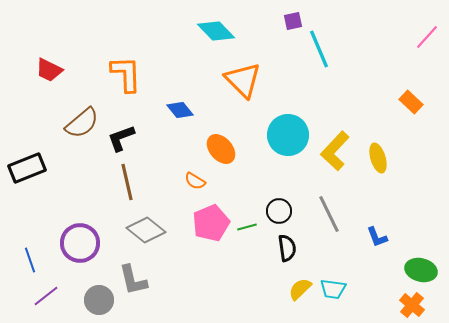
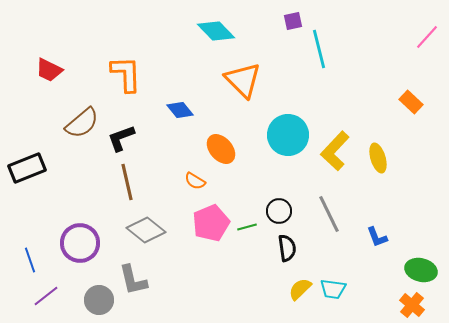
cyan line: rotated 9 degrees clockwise
